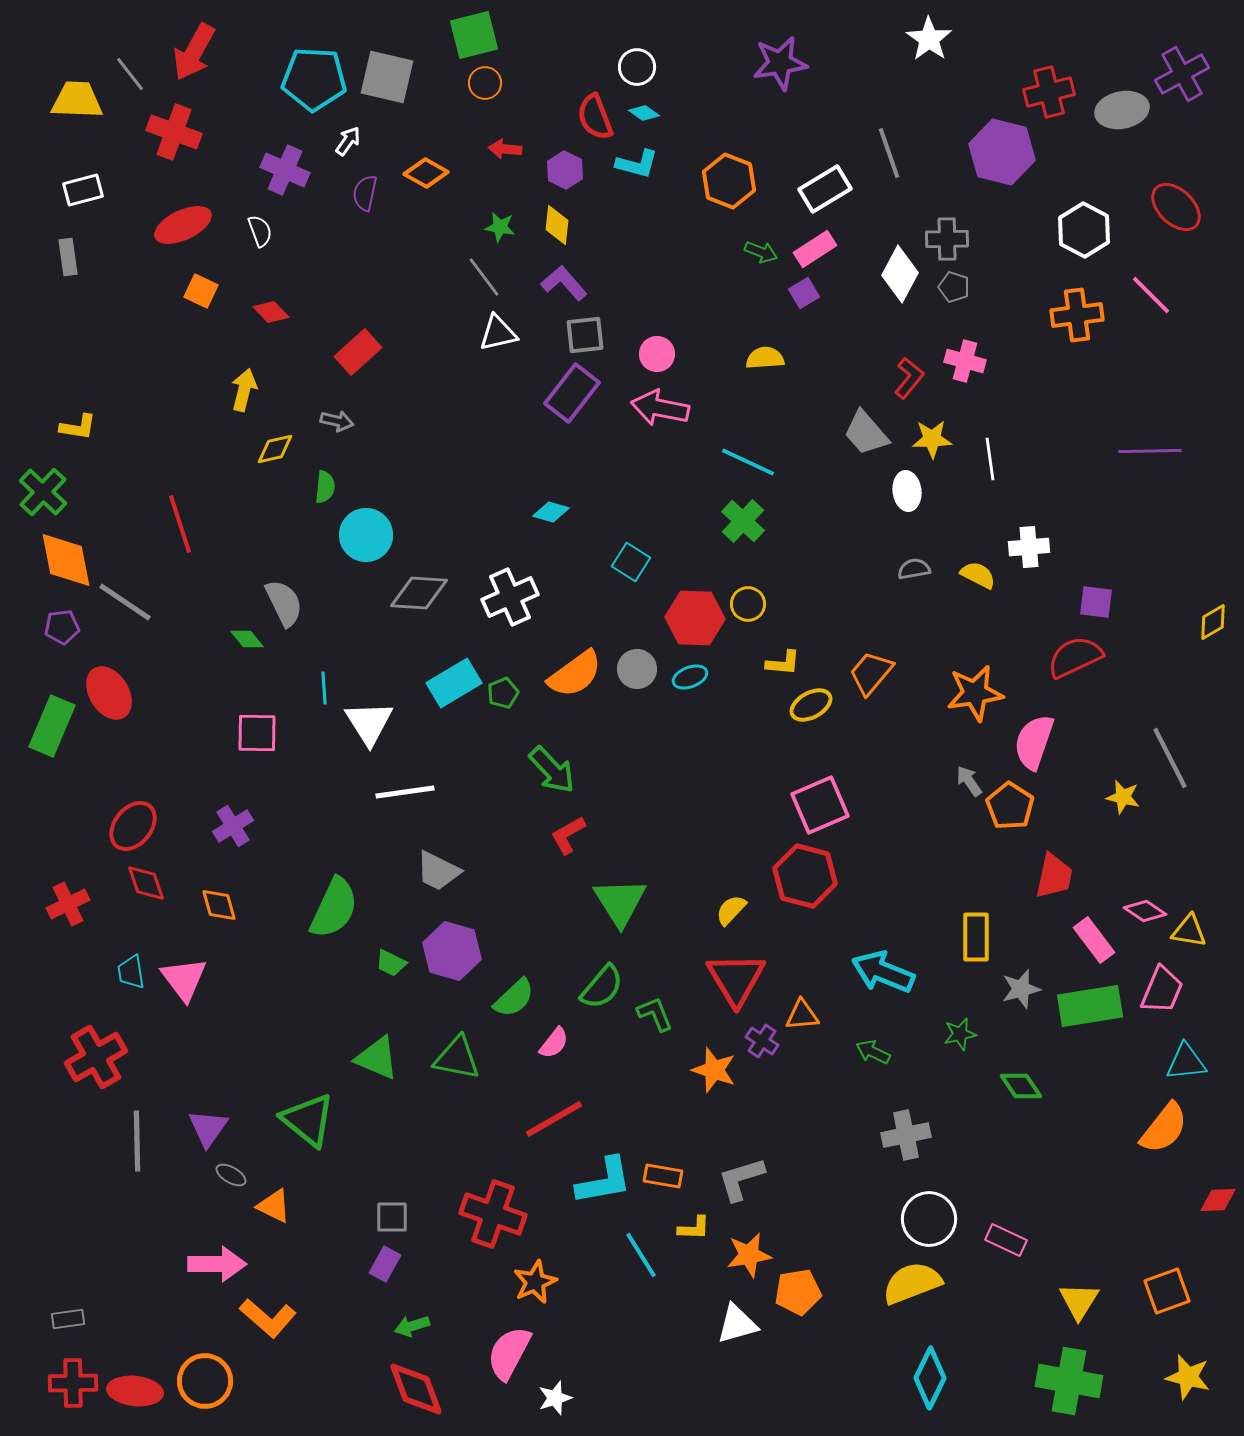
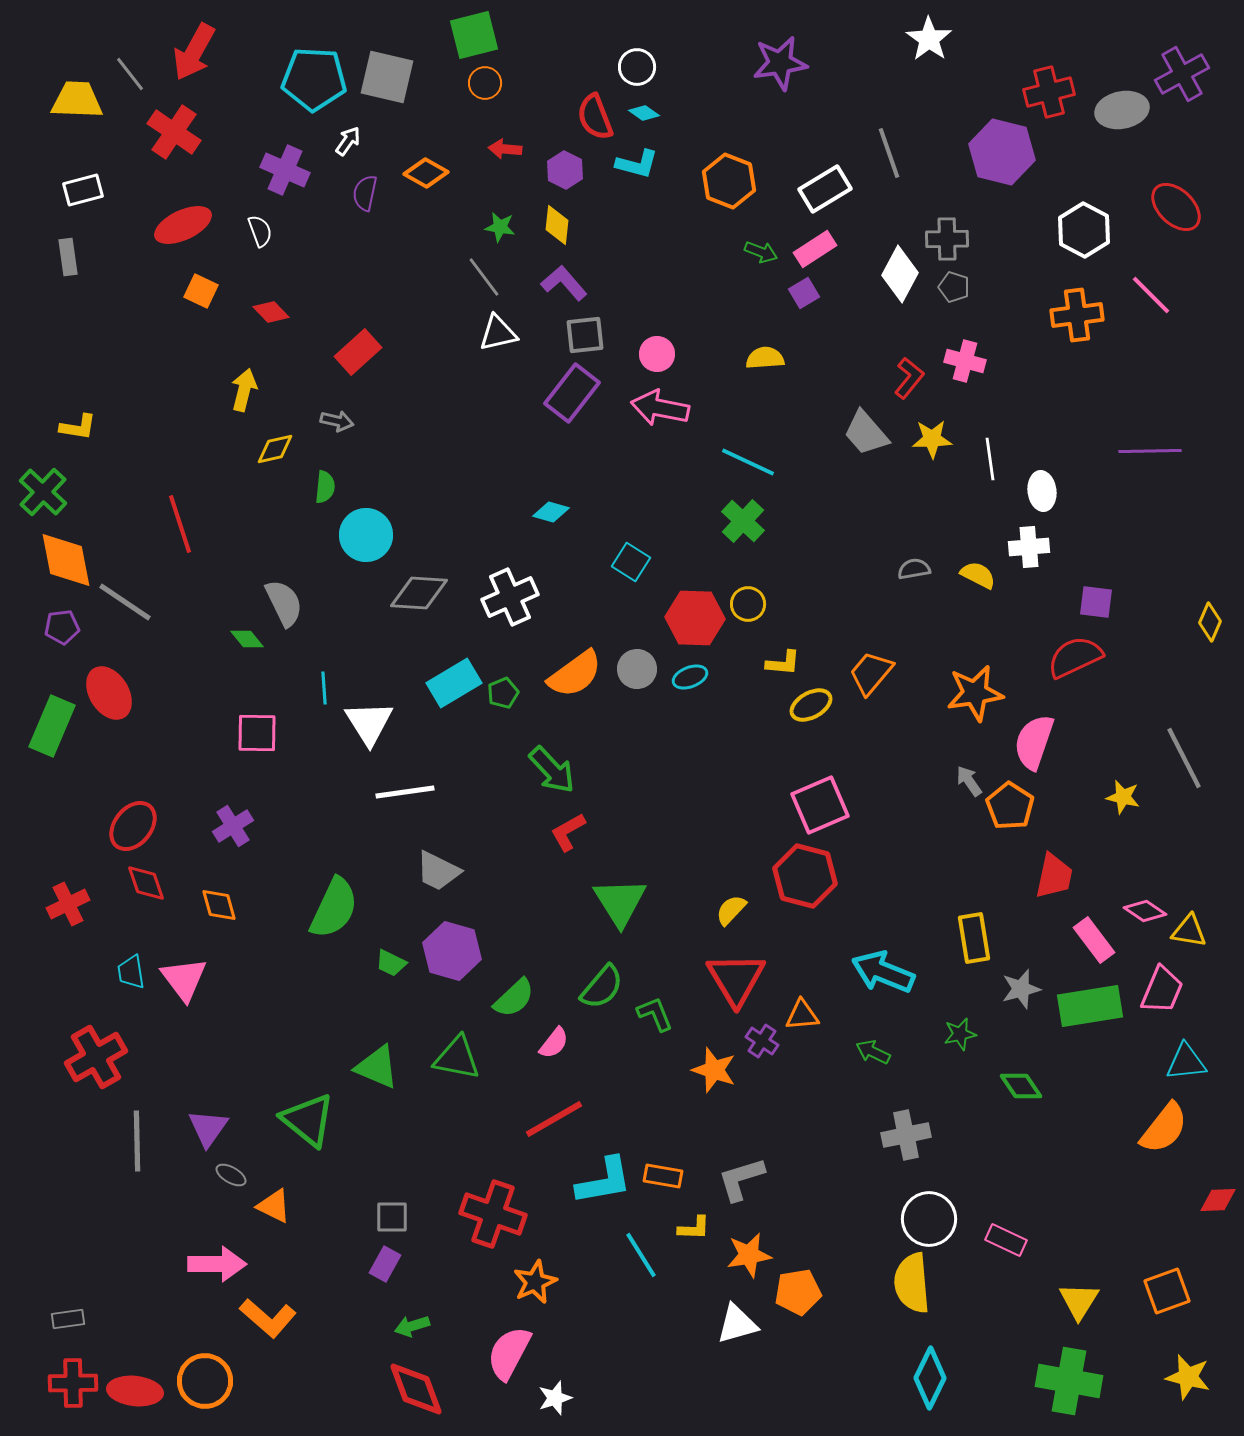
red cross at (174, 132): rotated 14 degrees clockwise
white ellipse at (907, 491): moved 135 px right
yellow diamond at (1213, 622): moved 3 px left; rotated 36 degrees counterclockwise
gray line at (1170, 758): moved 14 px right
red L-shape at (568, 835): moved 3 px up
yellow rectangle at (976, 937): moved 2 px left, 1 px down; rotated 9 degrees counterclockwise
green triangle at (377, 1058): moved 9 px down
yellow semicircle at (912, 1283): rotated 74 degrees counterclockwise
